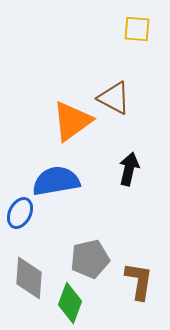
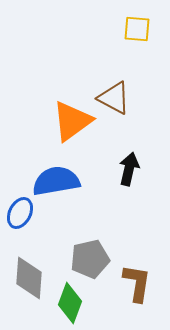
brown L-shape: moved 2 px left, 2 px down
